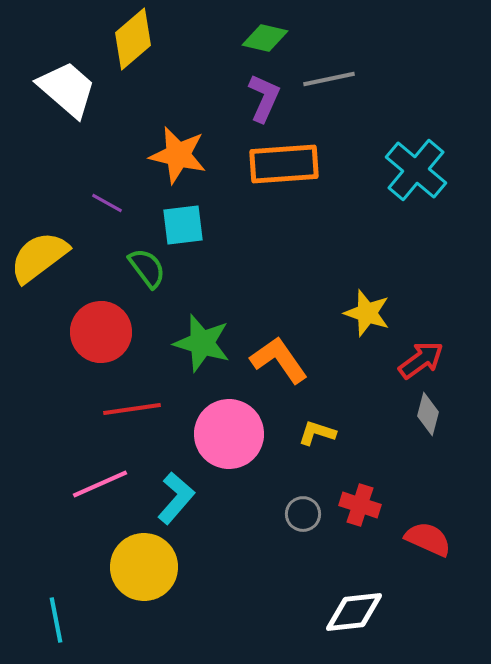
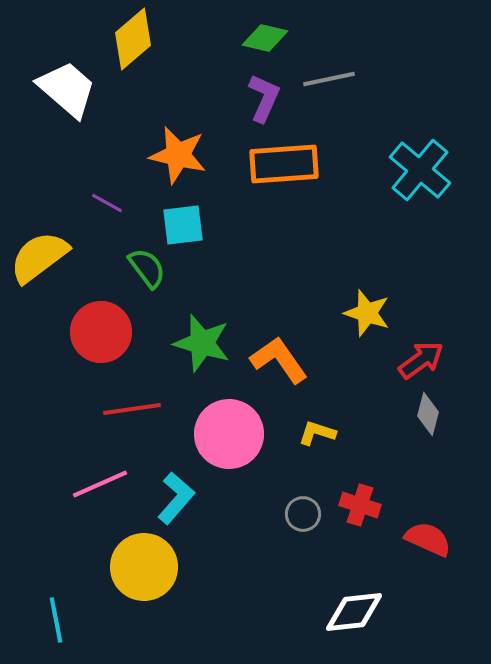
cyan cross: moved 4 px right
